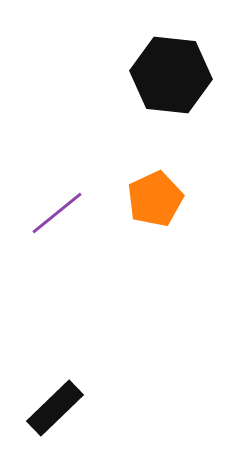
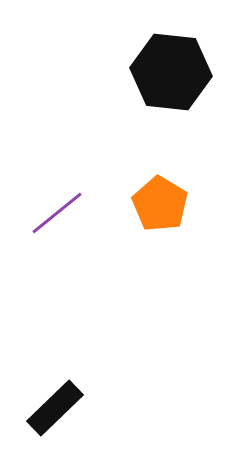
black hexagon: moved 3 px up
orange pentagon: moved 5 px right, 5 px down; rotated 16 degrees counterclockwise
